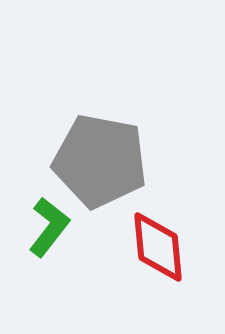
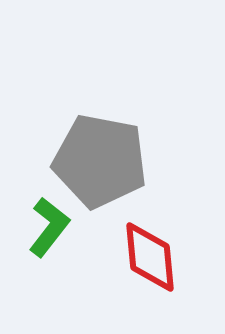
red diamond: moved 8 px left, 10 px down
